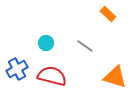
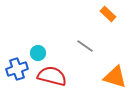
cyan circle: moved 8 px left, 10 px down
blue cross: rotated 10 degrees clockwise
